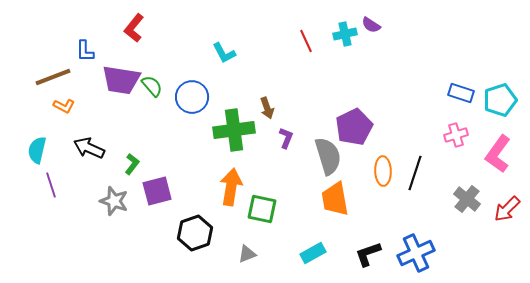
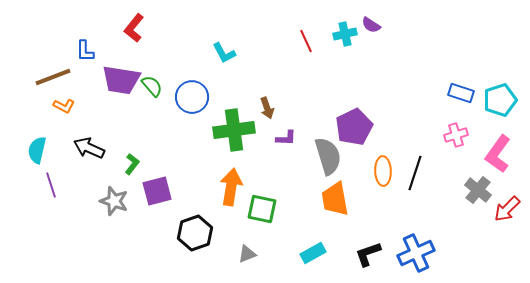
purple L-shape: rotated 70 degrees clockwise
gray cross: moved 11 px right, 9 px up
